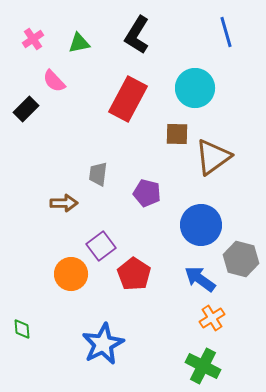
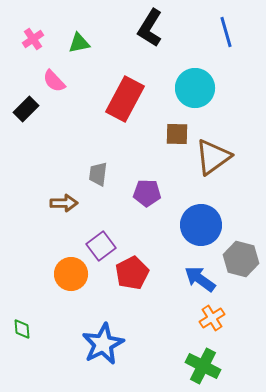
black L-shape: moved 13 px right, 7 px up
red rectangle: moved 3 px left
purple pentagon: rotated 12 degrees counterclockwise
red pentagon: moved 2 px left, 1 px up; rotated 12 degrees clockwise
